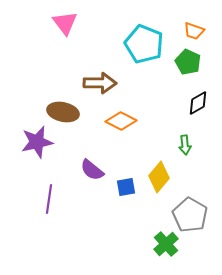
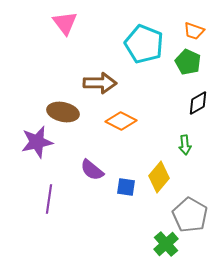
blue square: rotated 18 degrees clockwise
